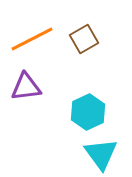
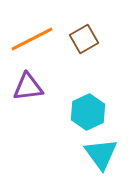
purple triangle: moved 2 px right
